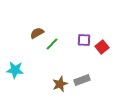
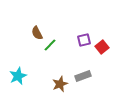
brown semicircle: rotated 88 degrees counterclockwise
purple square: rotated 16 degrees counterclockwise
green line: moved 2 px left, 1 px down
cyan star: moved 3 px right, 6 px down; rotated 30 degrees counterclockwise
gray rectangle: moved 1 px right, 4 px up
